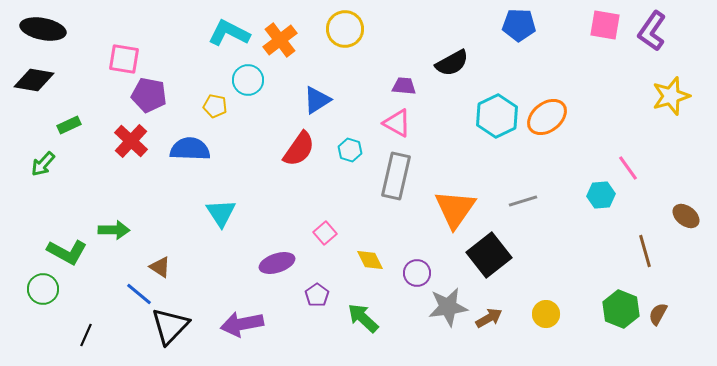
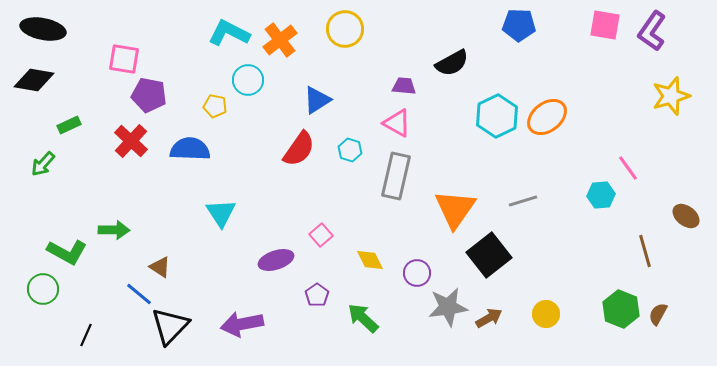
pink square at (325, 233): moved 4 px left, 2 px down
purple ellipse at (277, 263): moved 1 px left, 3 px up
